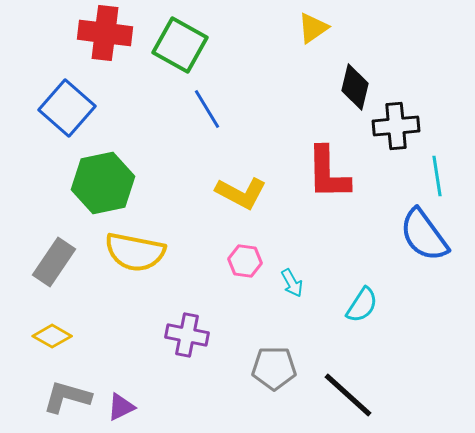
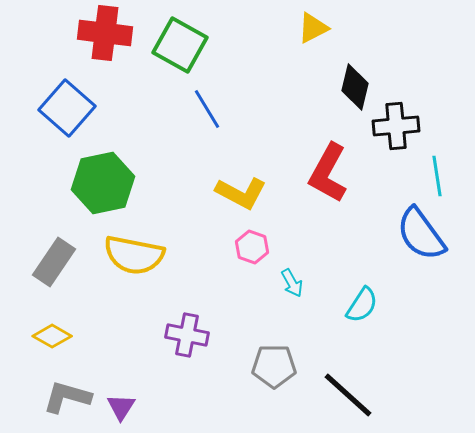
yellow triangle: rotated 8 degrees clockwise
red L-shape: rotated 30 degrees clockwise
blue semicircle: moved 3 px left, 1 px up
yellow semicircle: moved 1 px left, 3 px down
pink hexagon: moved 7 px right, 14 px up; rotated 12 degrees clockwise
gray pentagon: moved 2 px up
purple triangle: rotated 32 degrees counterclockwise
